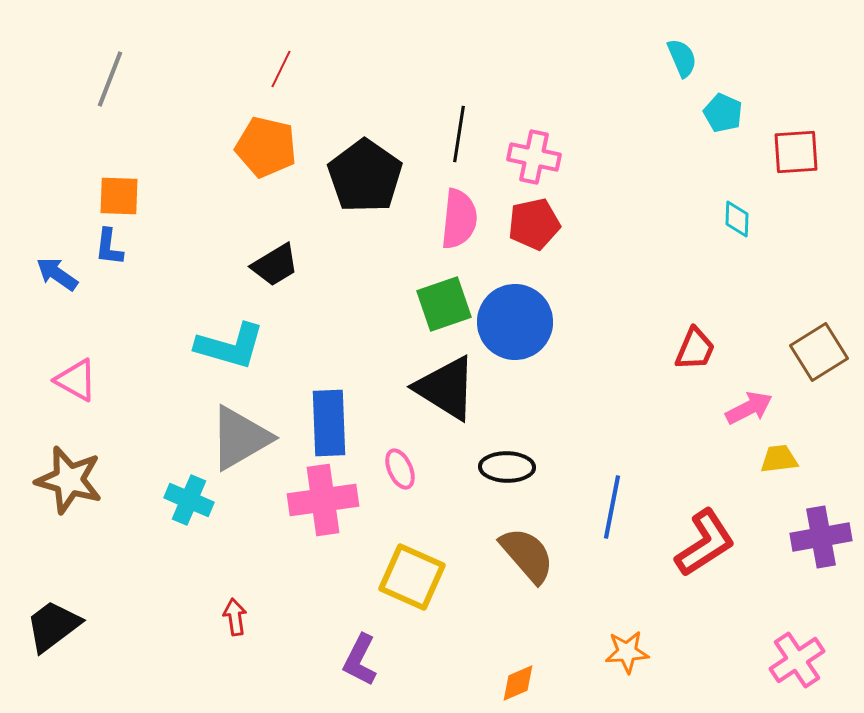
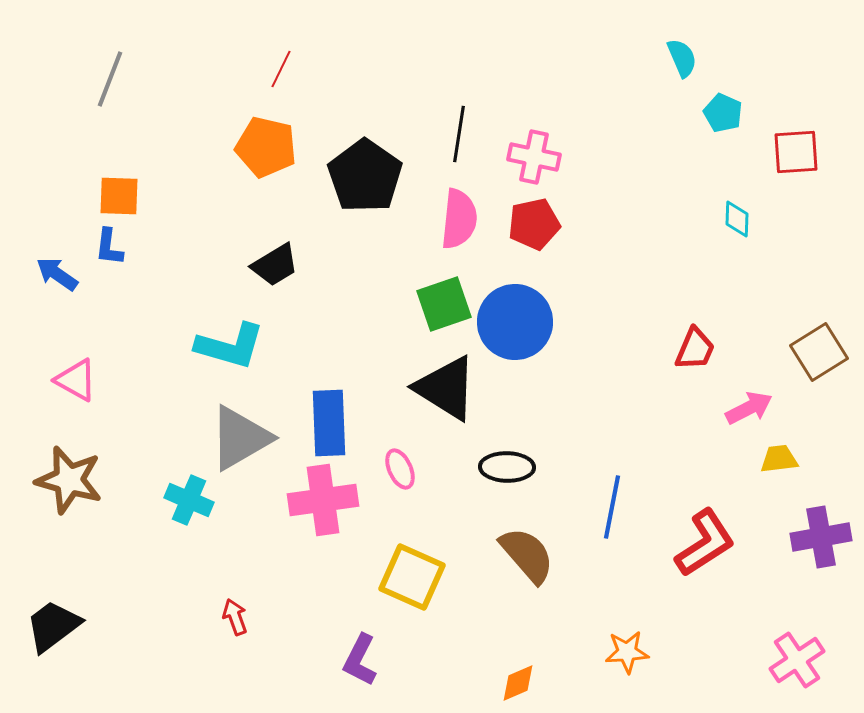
red arrow at (235, 617): rotated 12 degrees counterclockwise
